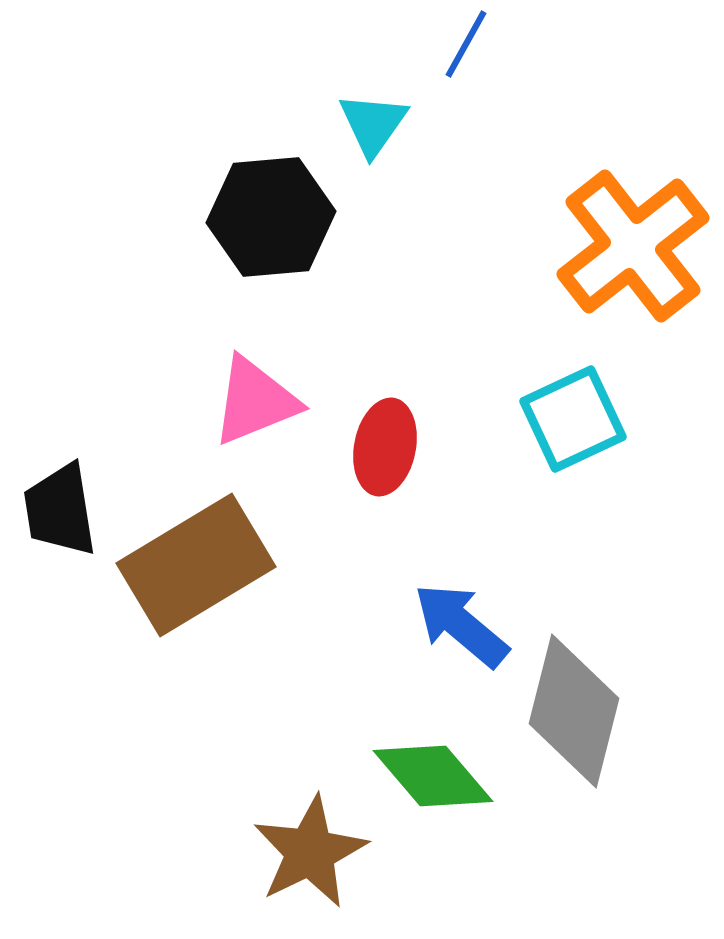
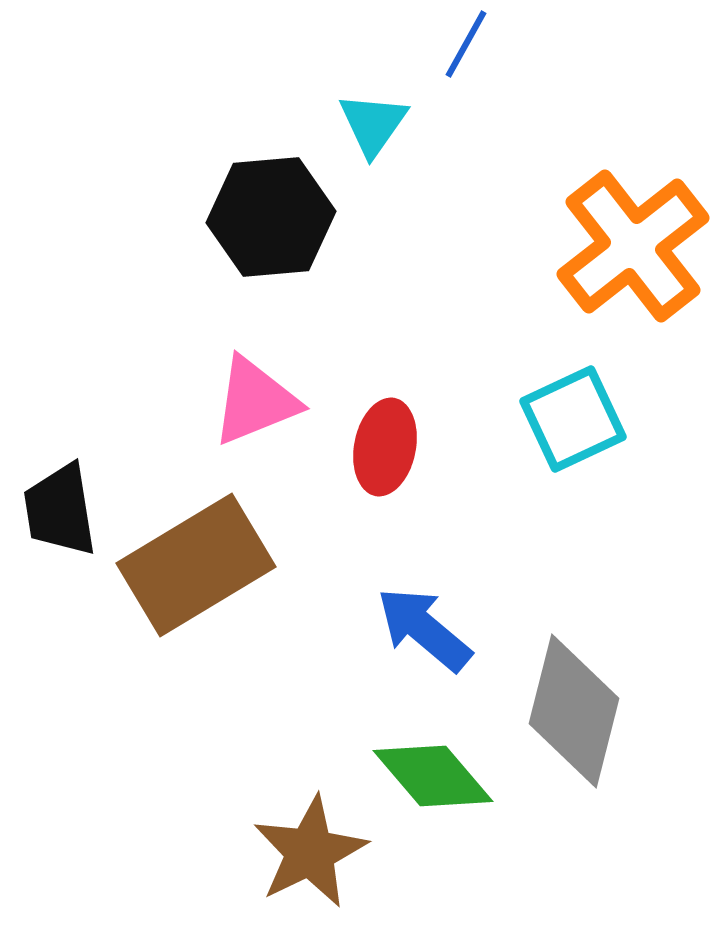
blue arrow: moved 37 px left, 4 px down
